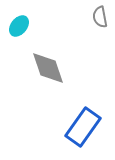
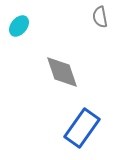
gray diamond: moved 14 px right, 4 px down
blue rectangle: moved 1 px left, 1 px down
